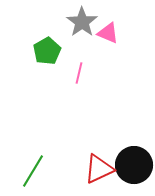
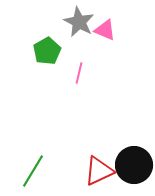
gray star: moved 3 px left; rotated 8 degrees counterclockwise
pink triangle: moved 3 px left, 3 px up
red triangle: moved 2 px down
